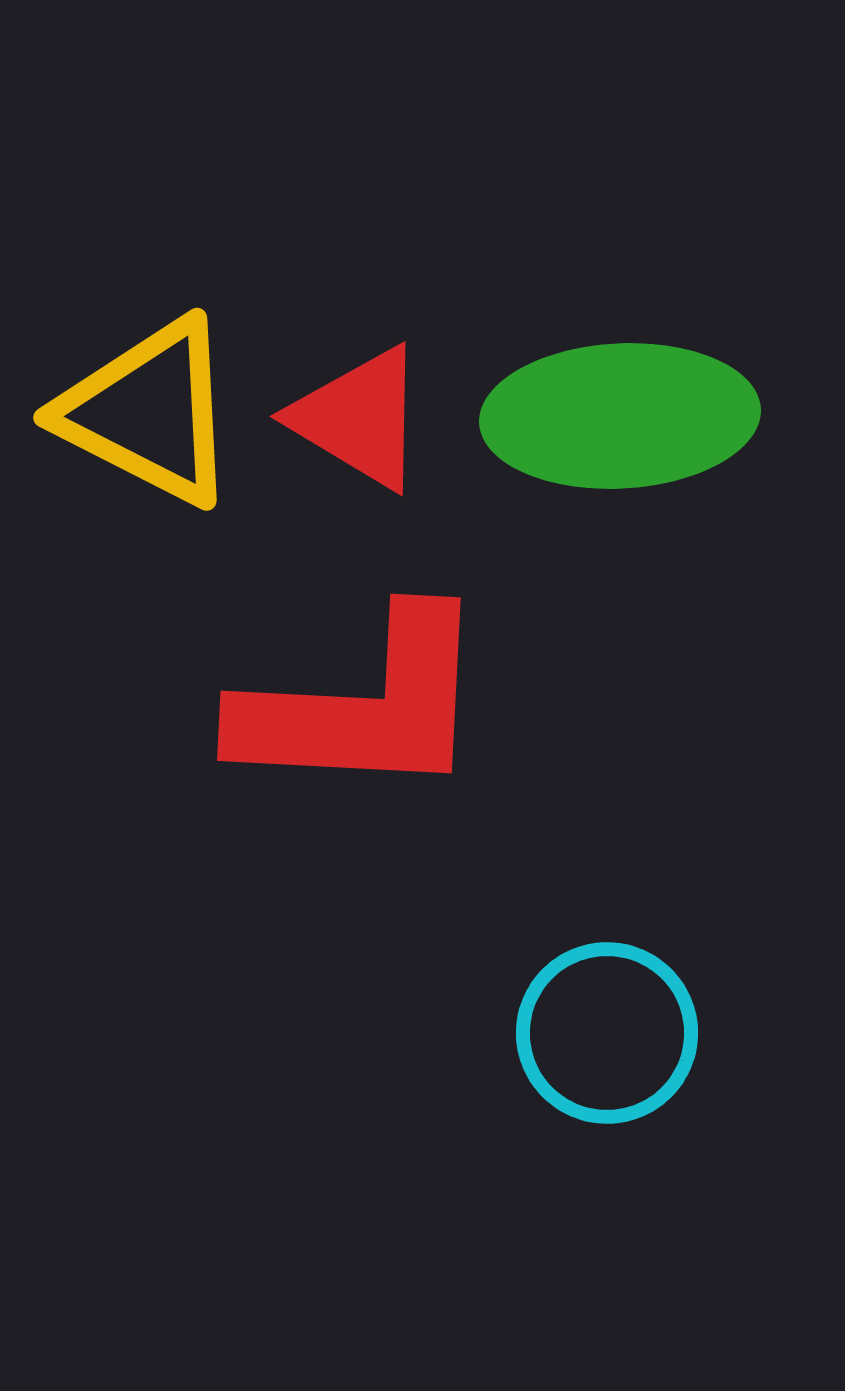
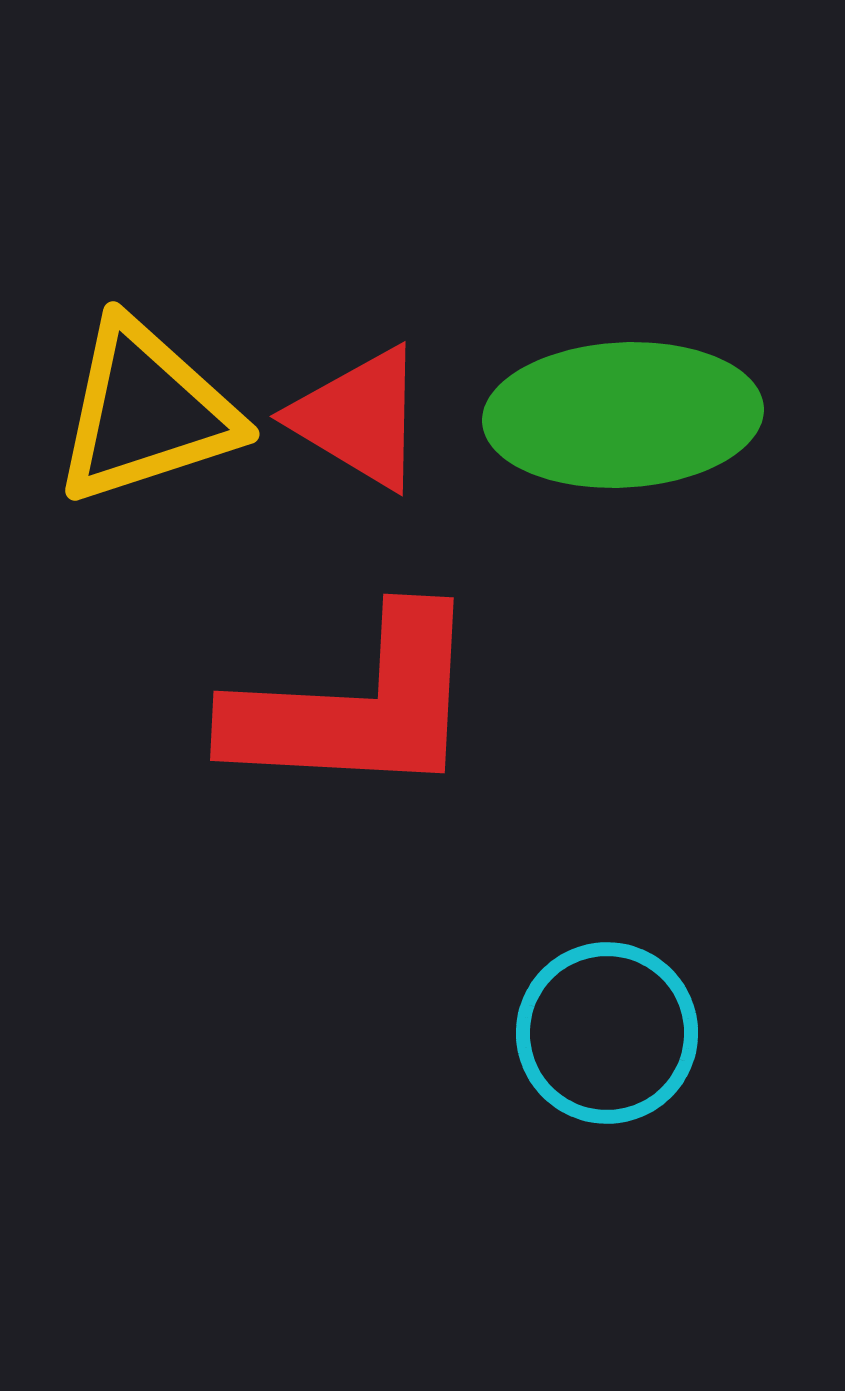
yellow triangle: moved 3 px left; rotated 45 degrees counterclockwise
green ellipse: moved 3 px right, 1 px up
red L-shape: moved 7 px left
